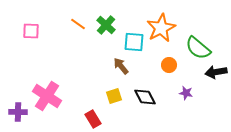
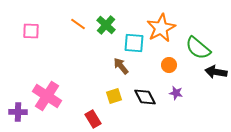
cyan square: moved 1 px down
black arrow: rotated 20 degrees clockwise
purple star: moved 10 px left
